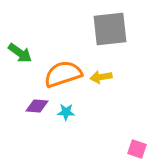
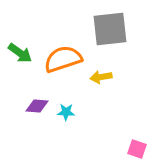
orange semicircle: moved 15 px up
